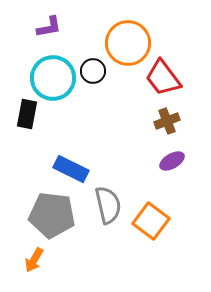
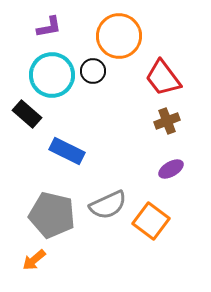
orange circle: moved 9 px left, 7 px up
cyan circle: moved 1 px left, 3 px up
black rectangle: rotated 60 degrees counterclockwise
purple ellipse: moved 1 px left, 8 px down
blue rectangle: moved 4 px left, 18 px up
gray semicircle: rotated 78 degrees clockwise
gray pentagon: rotated 6 degrees clockwise
orange arrow: rotated 20 degrees clockwise
